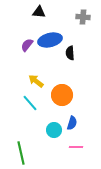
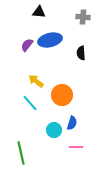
black semicircle: moved 11 px right
